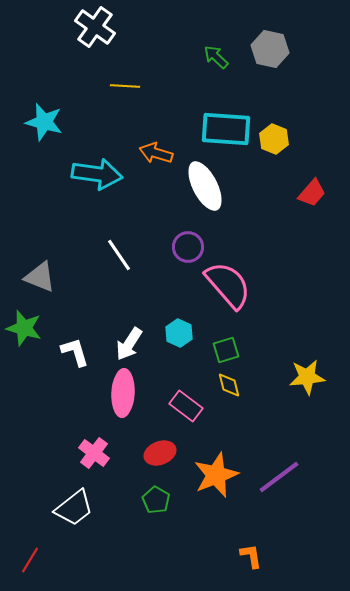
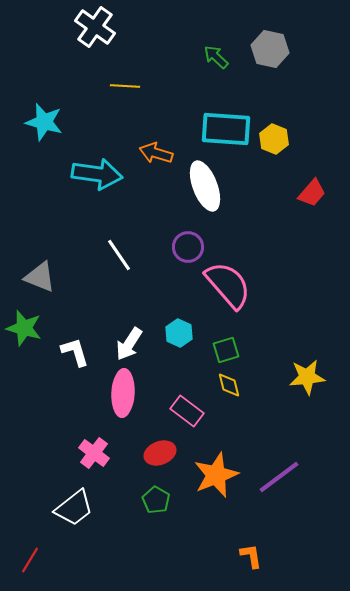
white ellipse: rotated 6 degrees clockwise
pink rectangle: moved 1 px right, 5 px down
